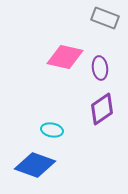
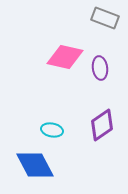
purple diamond: moved 16 px down
blue diamond: rotated 42 degrees clockwise
